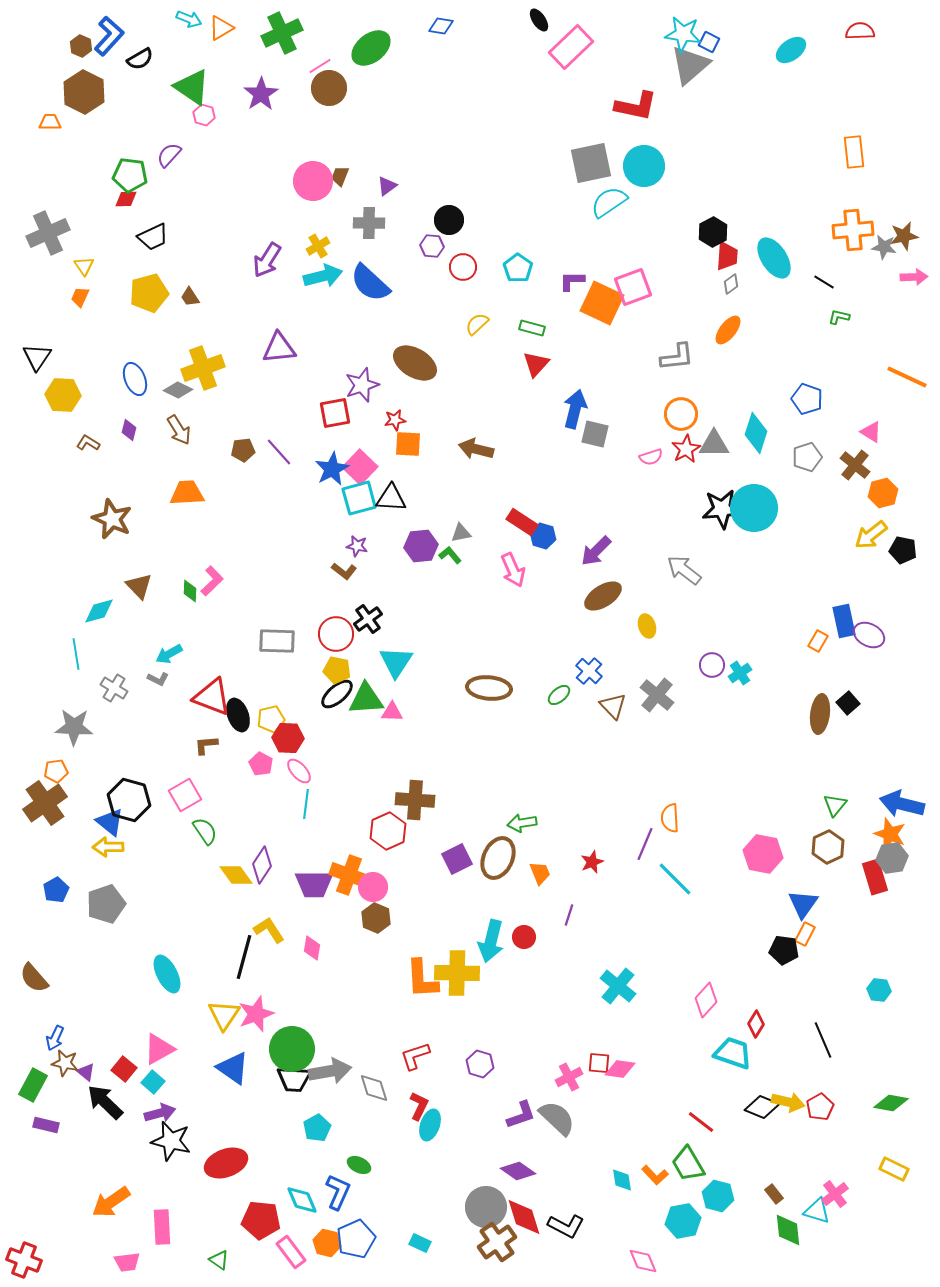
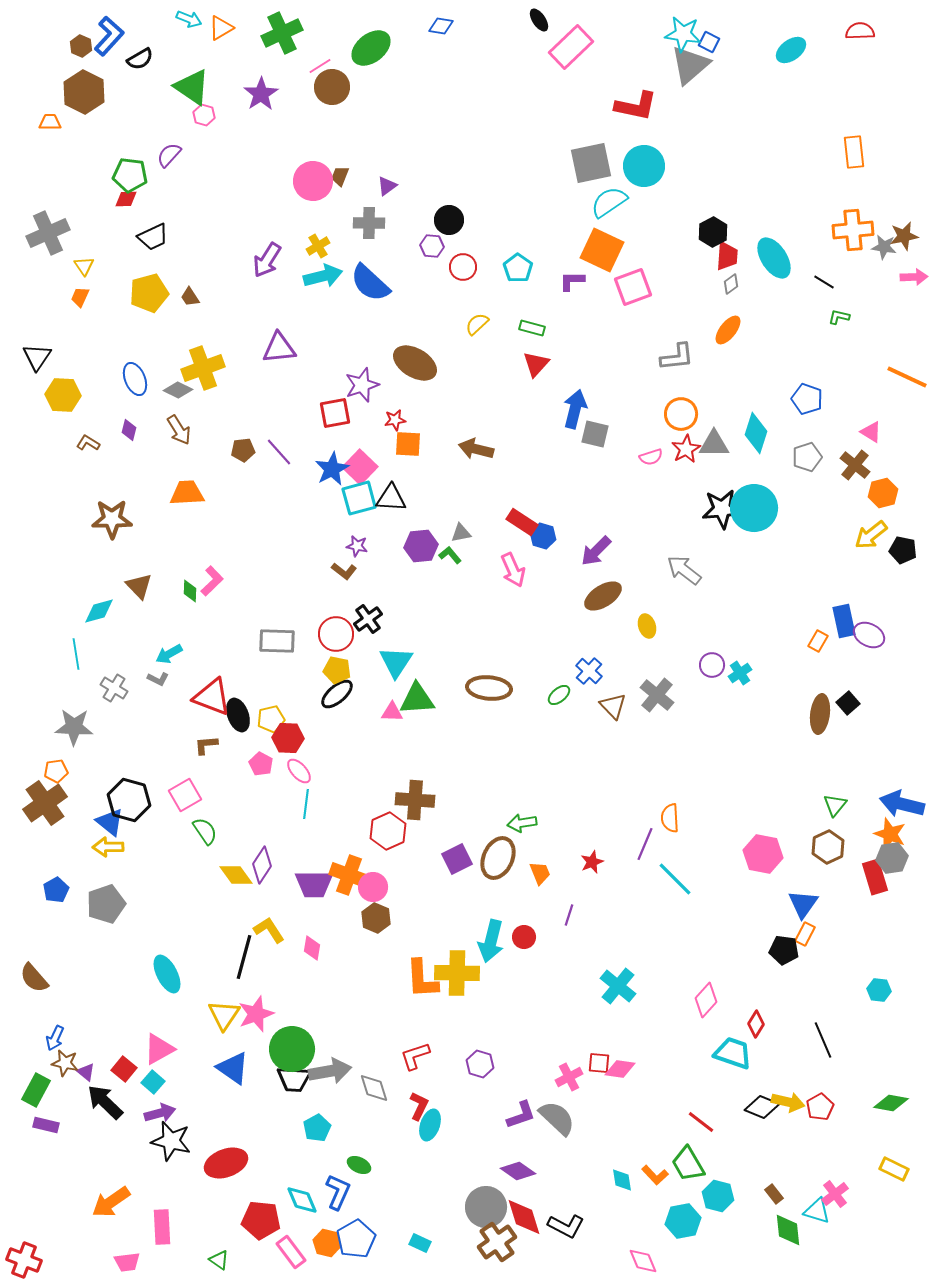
brown circle at (329, 88): moved 3 px right, 1 px up
orange square at (602, 303): moved 53 px up
brown star at (112, 519): rotated 24 degrees counterclockwise
green triangle at (366, 699): moved 51 px right
green rectangle at (33, 1085): moved 3 px right, 5 px down
blue pentagon at (356, 1239): rotated 6 degrees counterclockwise
